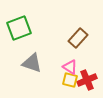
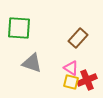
green square: rotated 25 degrees clockwise
pink triangle: moved 1 px right, 1 px down
yellow square: moved 1 px right, 2 px down
